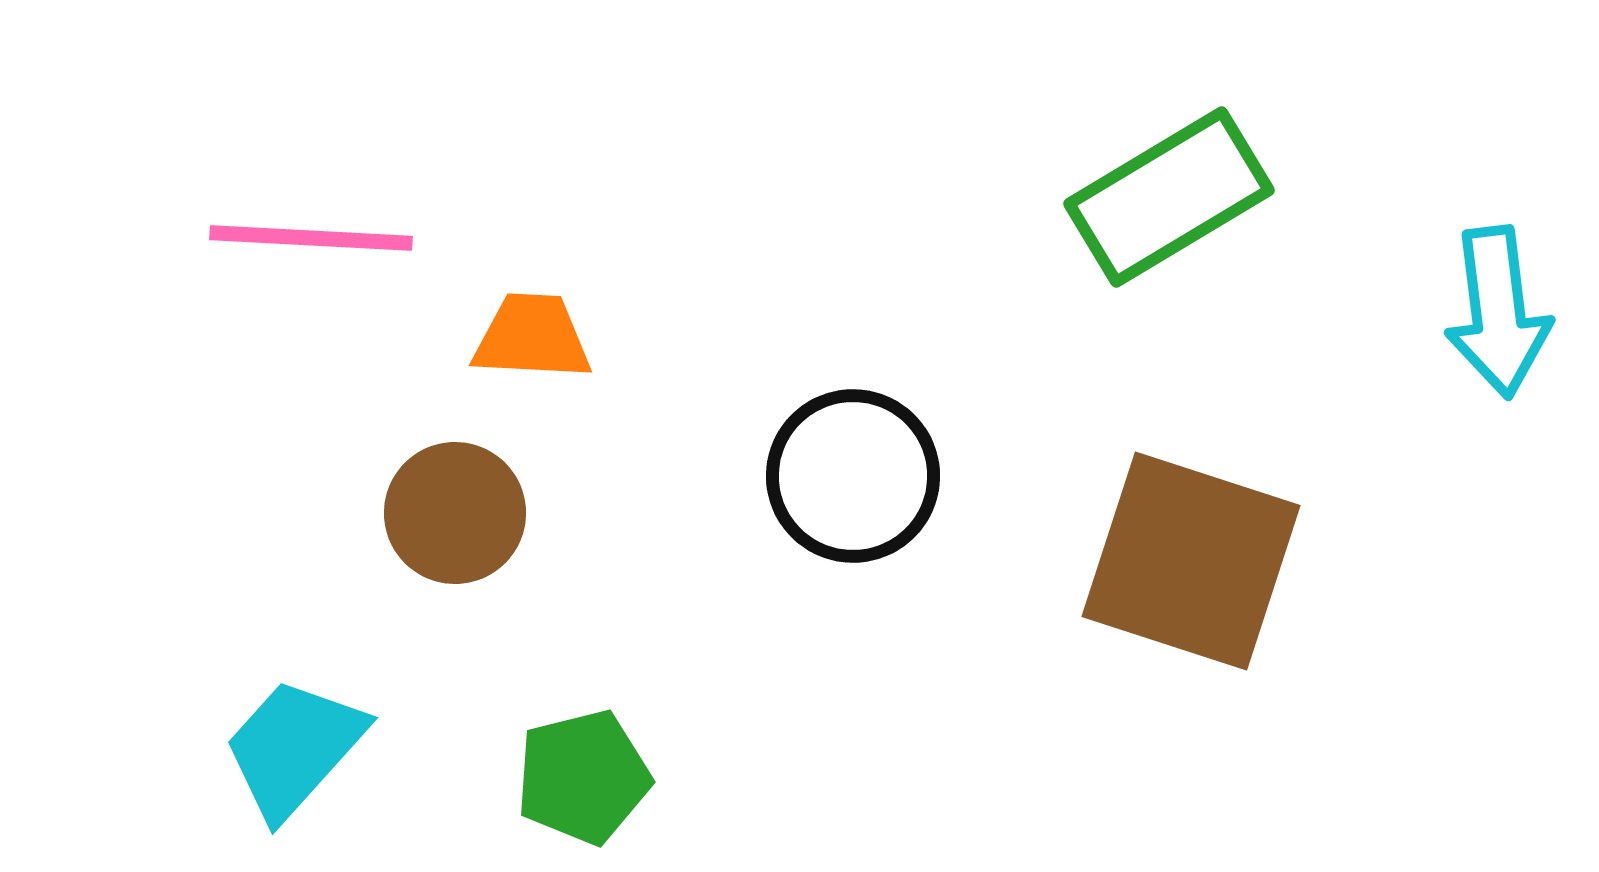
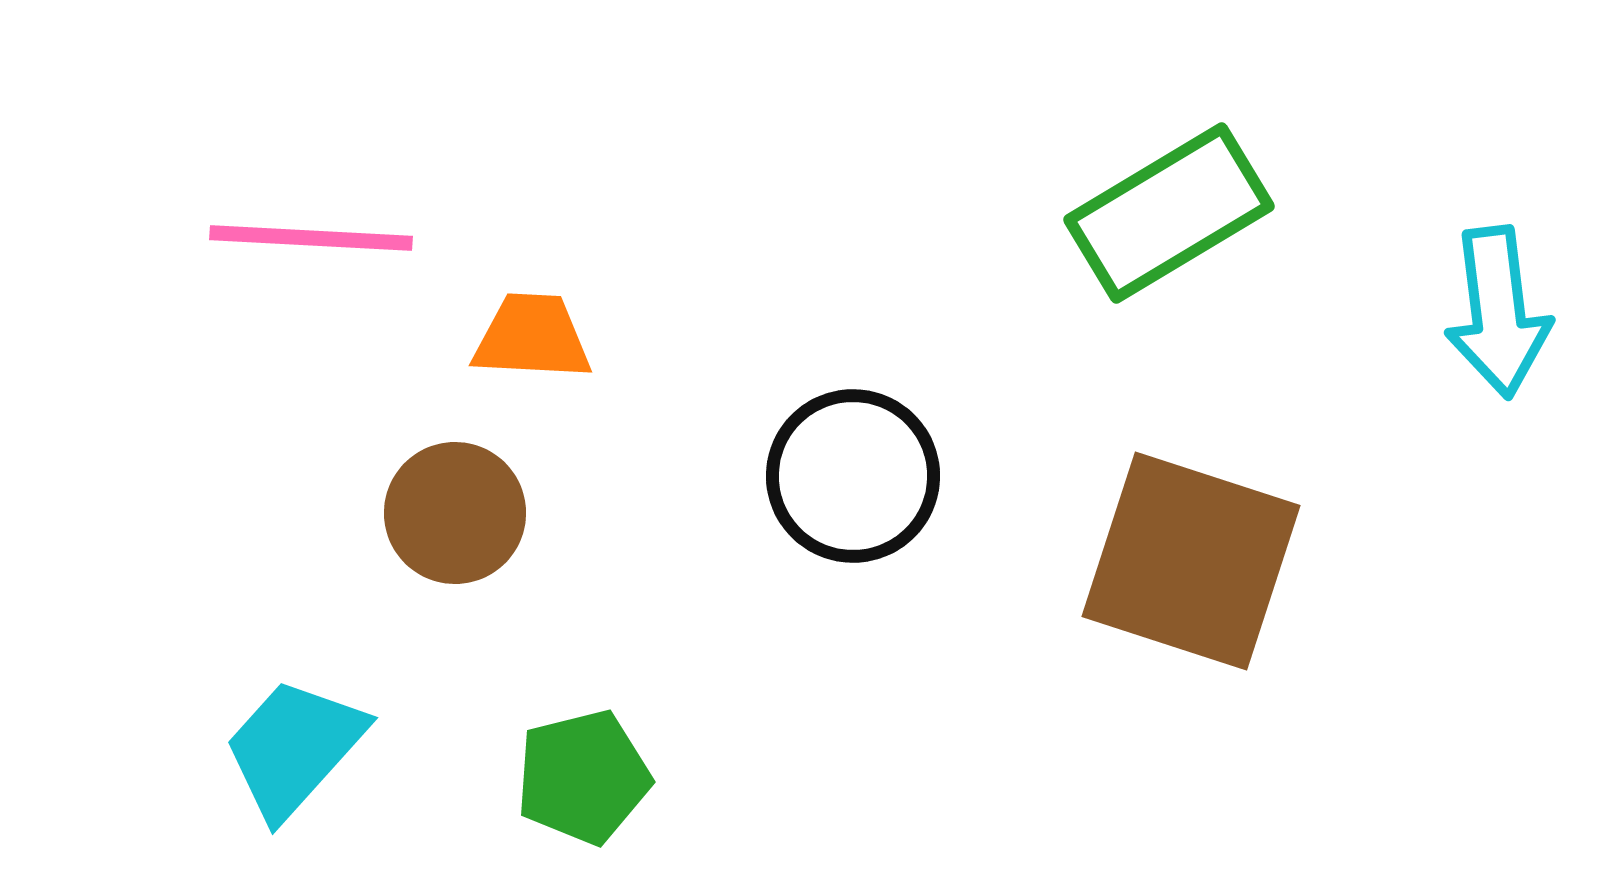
green rectangle: moved 16 px down
